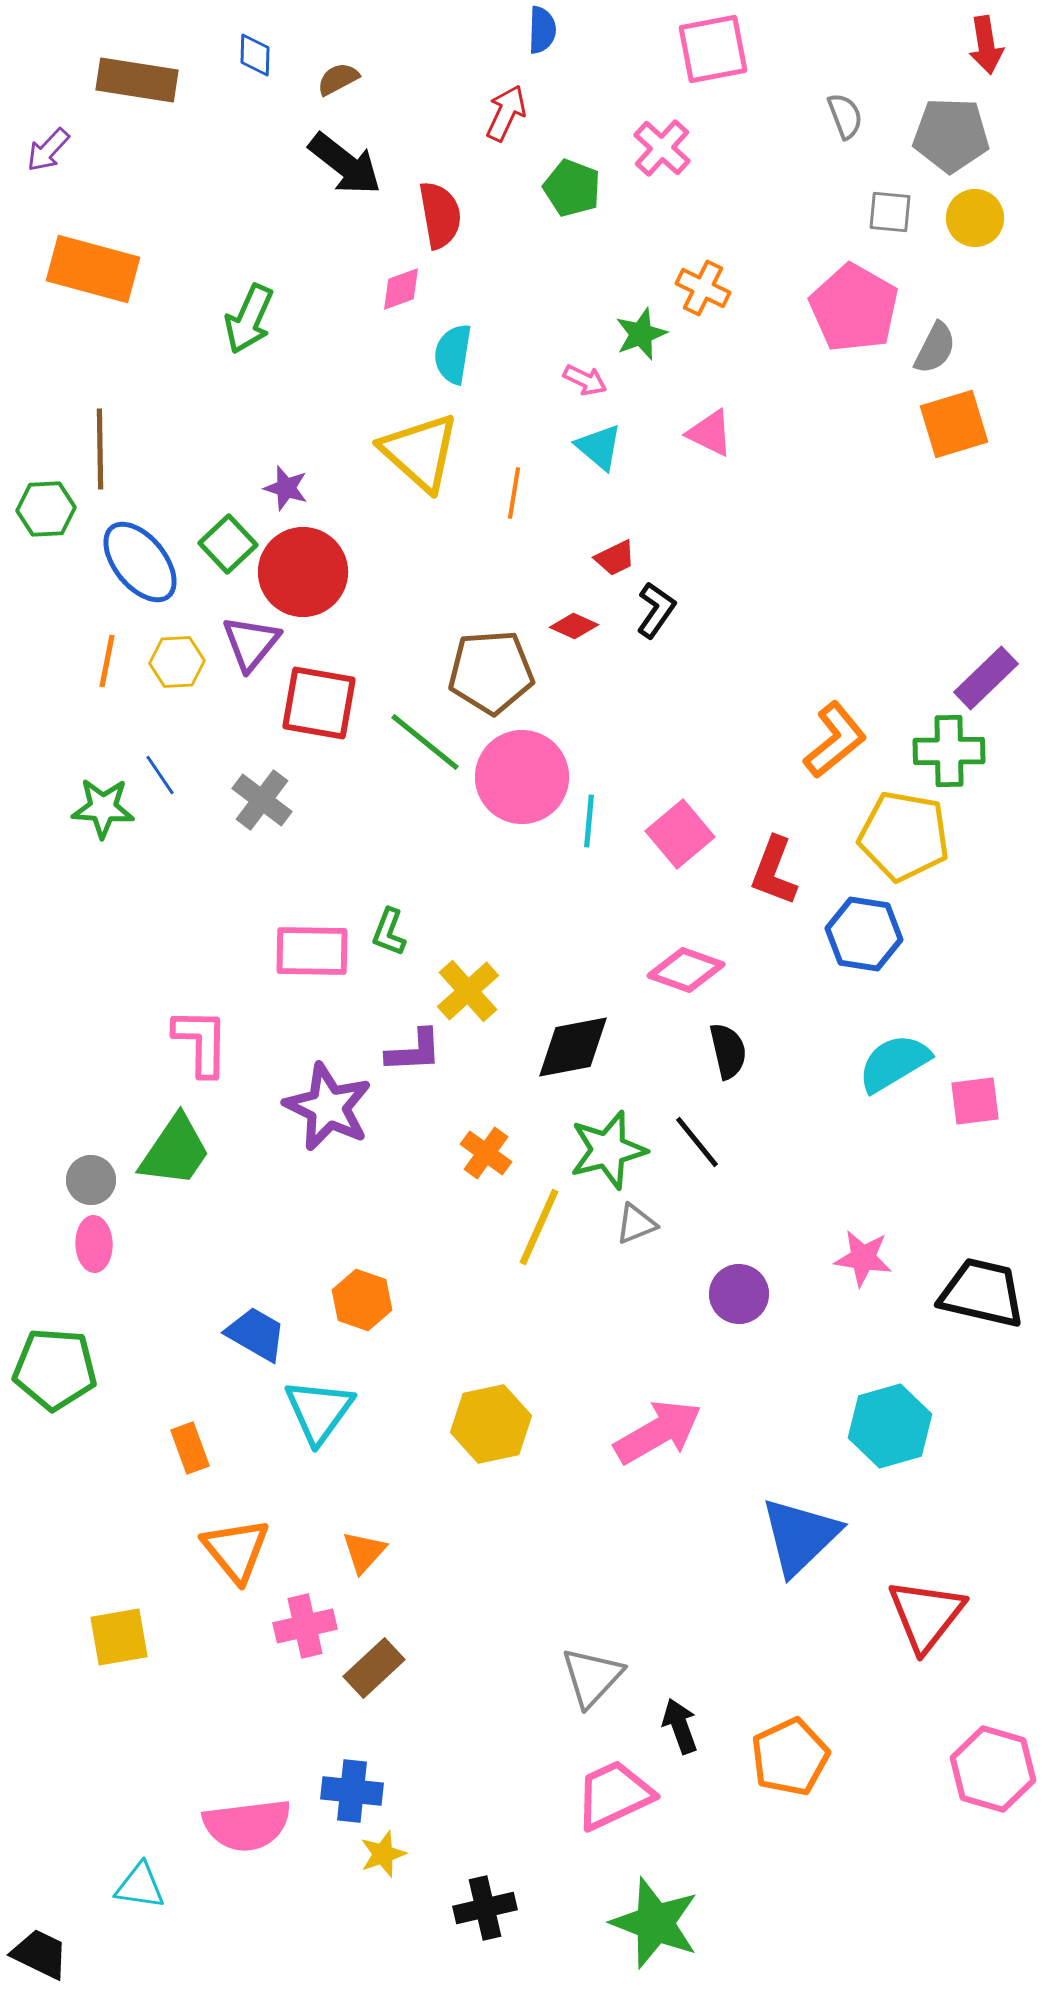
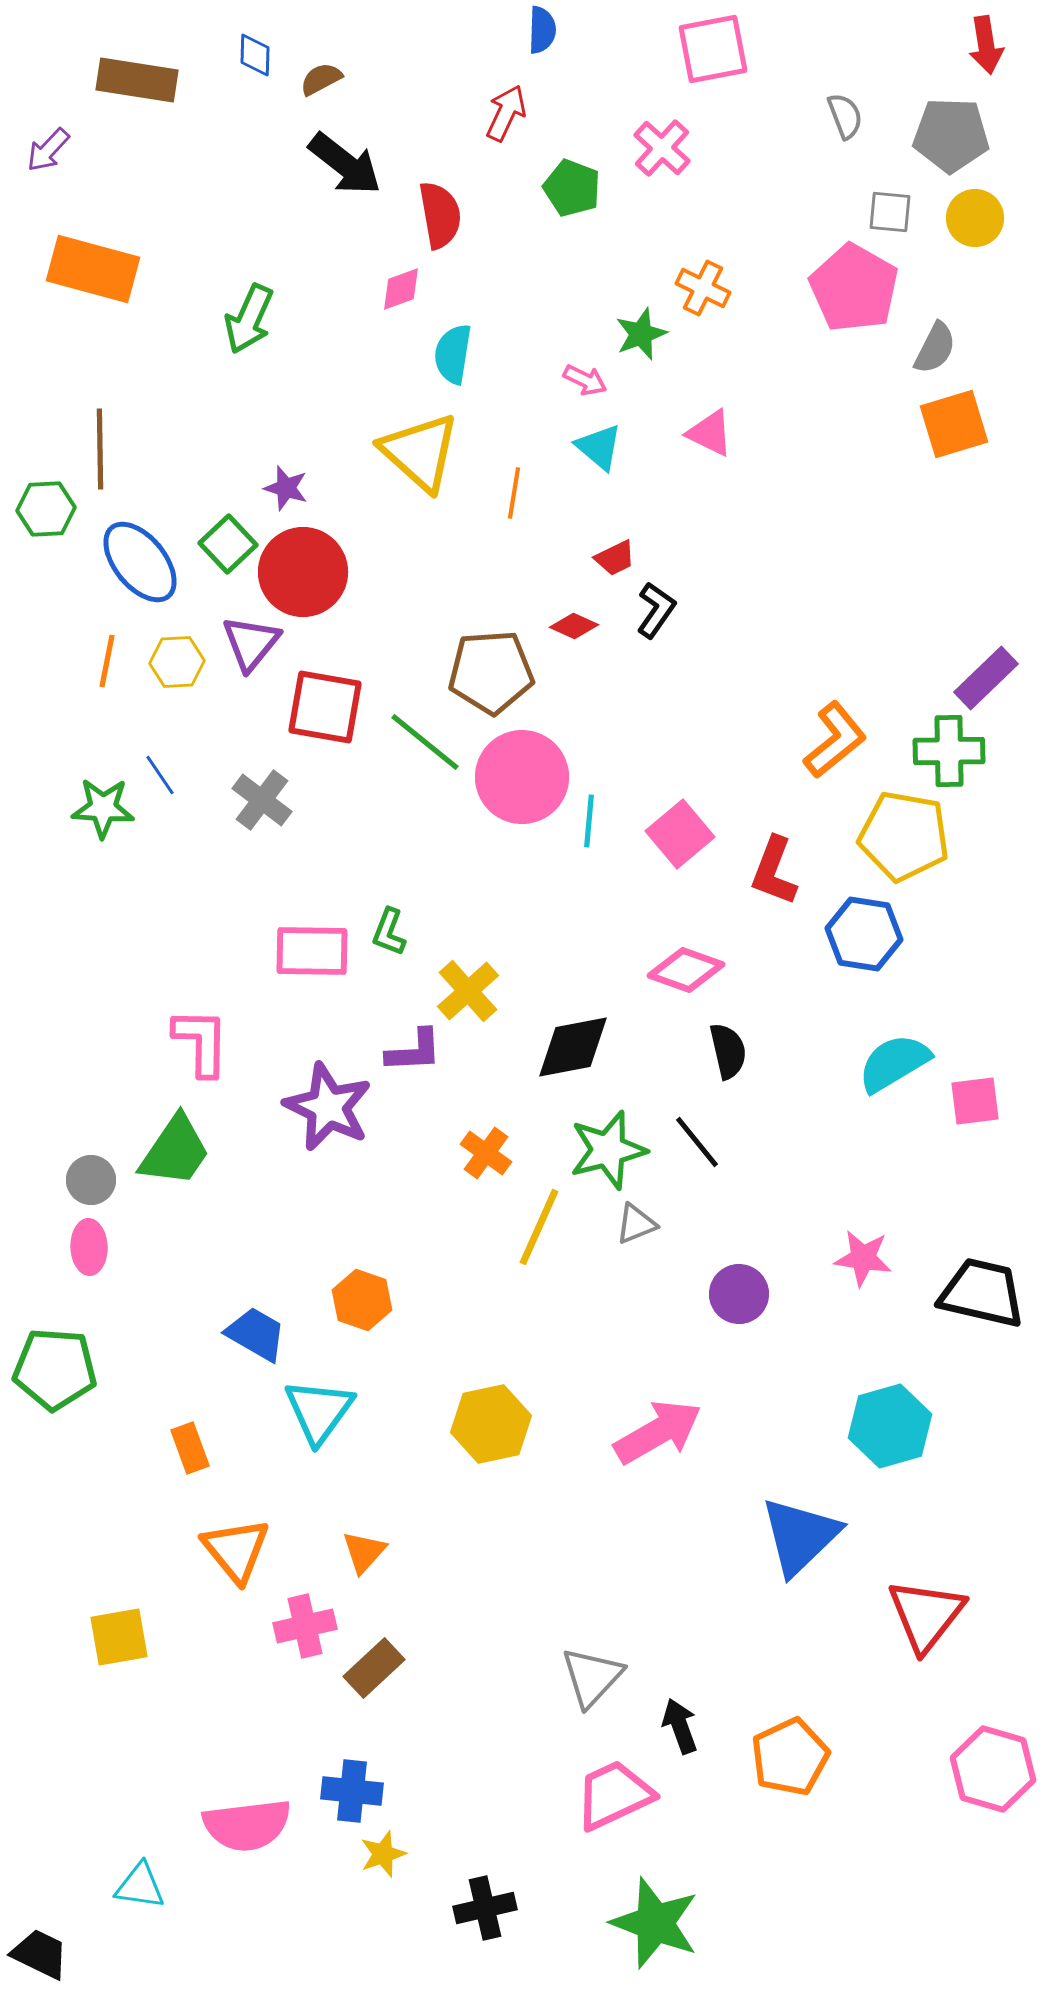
brown semicircle at (338, 79): moved 17 px left
pink pentagon at (854, 308): moved 20 px up
red square at (319, 703): moved 6 px right, 4 px down
pink ellipse at (94, 1244): moved 5 px left, 3 px down
